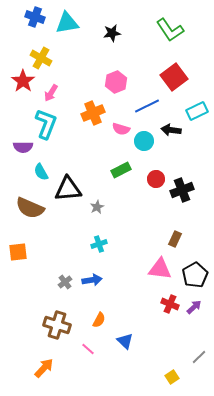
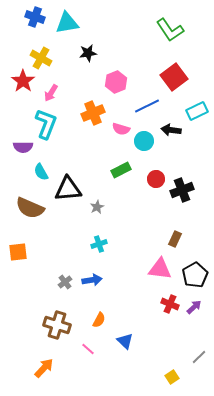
black star: moved 24 px left, 20 px down
